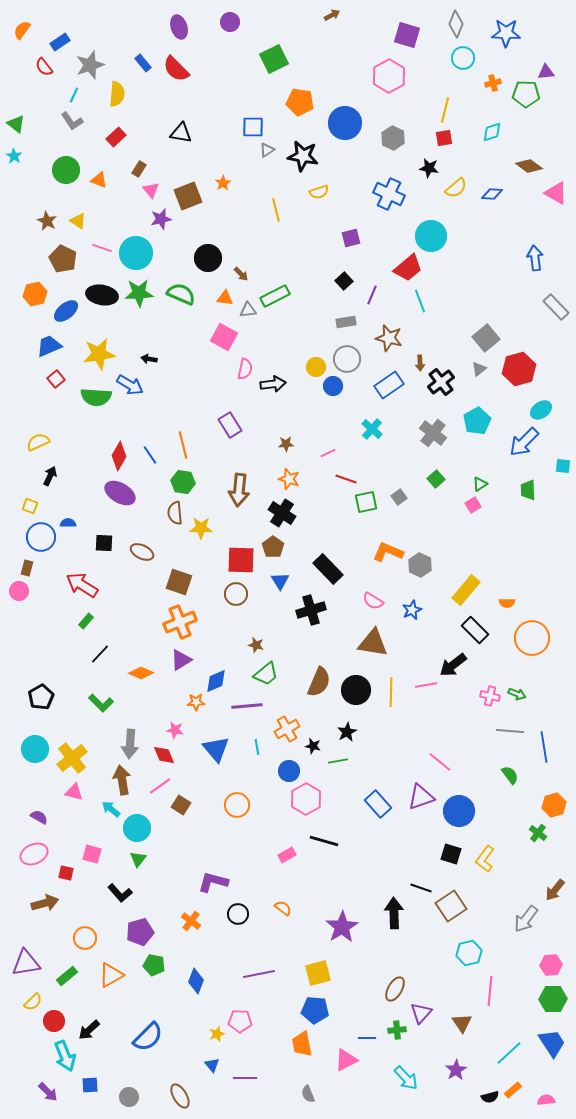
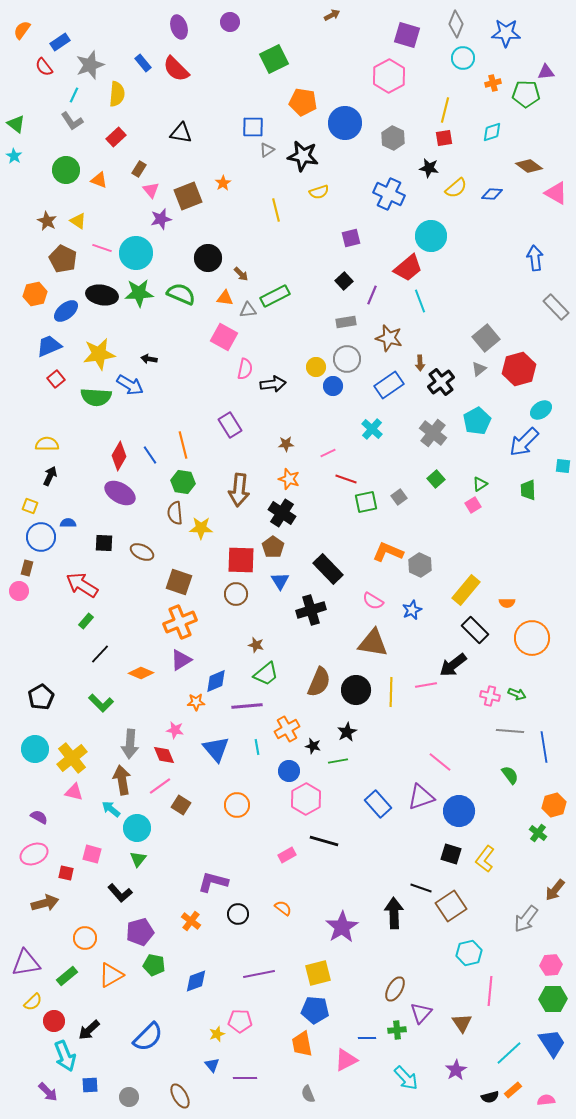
orange pentagon at (300, 102): moved 3 px right
yellow semicircle at (38, 442): moved 9 px right, 2 px down; rotated 25 degrees clockwise
blue diamond at (196, 981): rotated 50 degrees clockwise
